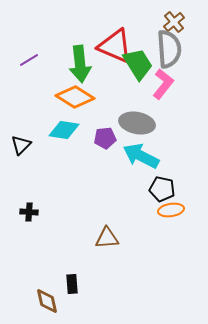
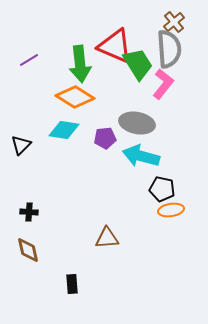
cyan arrow: rotated 12 degrees counterclockwise
brown diamond: moved 19 px left, 51 px up
